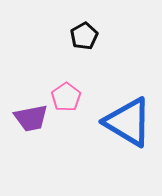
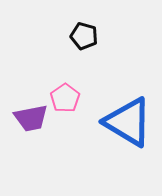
black pentagon: rotated 28 degrees counterclockwise
pink pentagon: moved 1 px left, 1 px down
